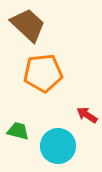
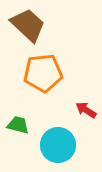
red arrow: moved 1 px left, 5 px up
green trapezoid: moved 6 px up
cyan circle: moved 1 px up
